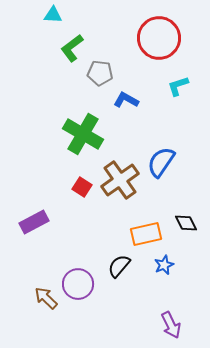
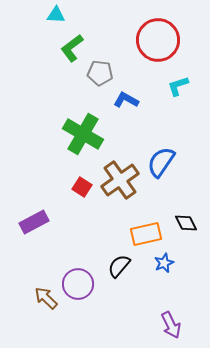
cyan triangle: moved 3 px right
red circle: moved 1 px left, 2 px down
blue star: moved 2 px up
